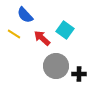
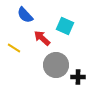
cyan square: moved 4 px up; rotated 12 degrees counterclockwise
yellow line: moved 14 px down
gray circle: moved 1 px up
black cross: moved 1 px left, 3 px down
